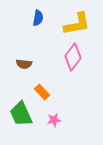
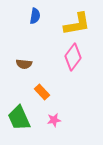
blue semicircle: moved 3 px left, 2 px up
green trapezoid: moved 2 px left, 4 px down
